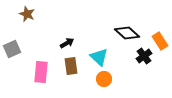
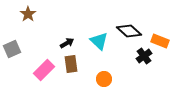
brown star: moved 1 px right; rotated 14 degrees clockwise
black diamond: moved 2 px right, 2 px up
orange rectangle: rotated 36 degrees counterclockwise
cyan triangle: moved 16 px up
brown rectangle: moved 2 px up
pink rectangle: moved 3 px right, 2 px up; rotated 40 degrees clockwise
